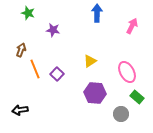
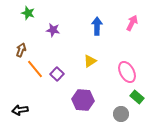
blue arrow: moved 13 px down
pink arrow: moved 3 px up
orange line: rotated 18 degrees counterclockwise
purple hexagon: moved 12 px left, 7 px down
